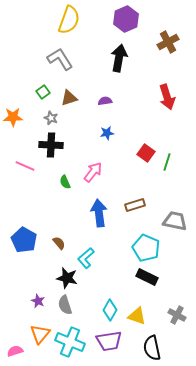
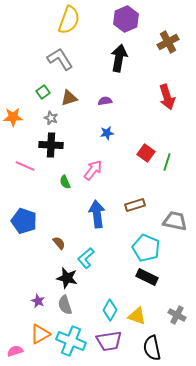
pink arrow: moved 2 px up
blue arrow: moved 2 px left, 1 px down
blue pentagon: moved 19 px up; rotated 10 degrees counterclockwise
orange triangle: rotated 20 degrees clockwise
cyan cross: moved 1 px right, 1 px up
